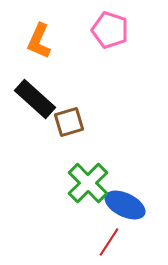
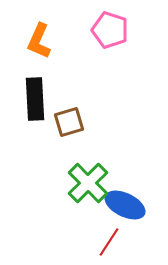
black rectangle: rotated 45 degrees clockwise
